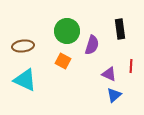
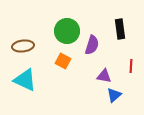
purple triangle: moved 5 px left, 2 px down; rotated 14 degrees counterclockwise
